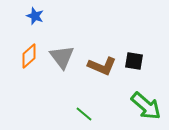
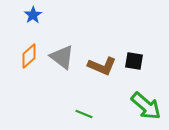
blue star: moved 2 px left, 1 px up; rotated 18 degrees clockwise
gray triangle: rotated 16 degrees counterclockwise
green line: rotated 18 degrees counterclockwise
